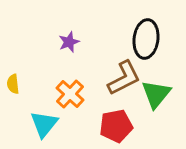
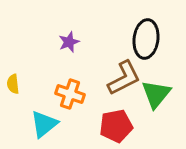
orange cross: rotated 24 degrees counterclockwise
cyan triangle: rotated 12 degrees clockwise
